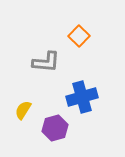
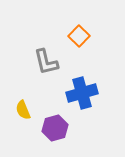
gray L-shape: rotated 72 degrees clockwise
blue cross: moved 4 px up
yellow semicircle: rotated 54 degrees counterclockwise
